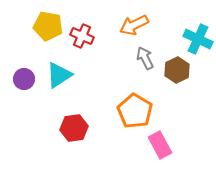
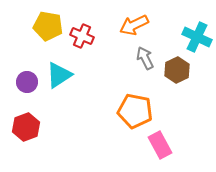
cyan cross: moved 1 px left, 2 px up
purple circle: moved 3 px right, 3 px down
orange pentagon: rotated 20 degrees counterclockwise
red hexagon: moved 48 px left, 1 px up; rotated 12 degrees counterclockwise
